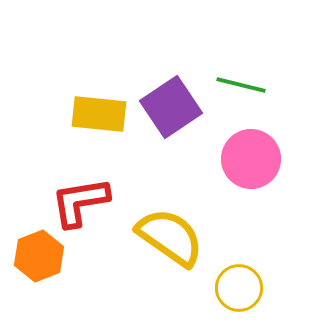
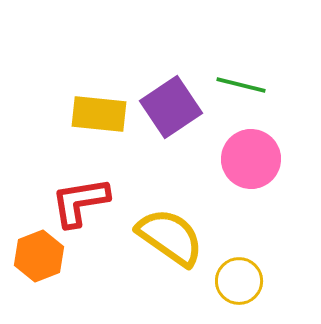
yellow circle: moved 7 px up
